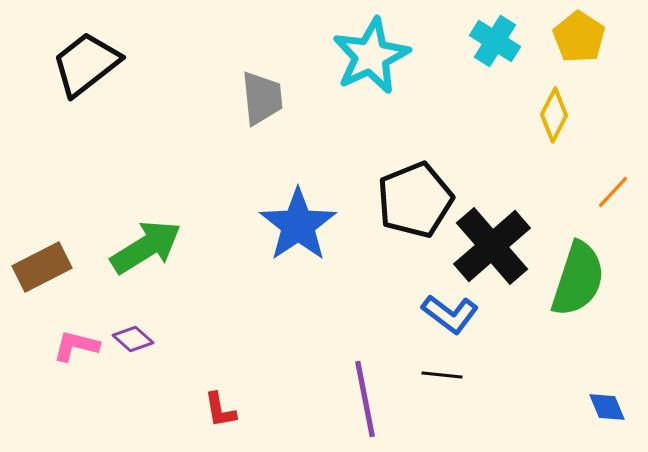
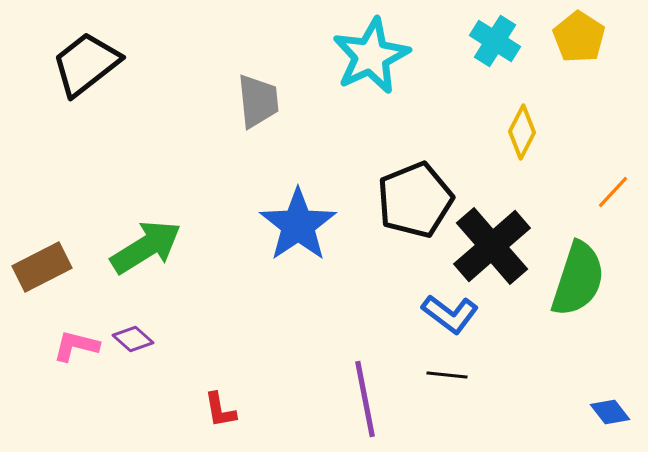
gray trapezoid: moved 4 px left, 3 px down
yellow diamond: moved 32 px left, 17 px down
black line: moved 5 px right
blue diamond: moved 3 px right, 5 px down; rotated 15 degrees counterclockwise
